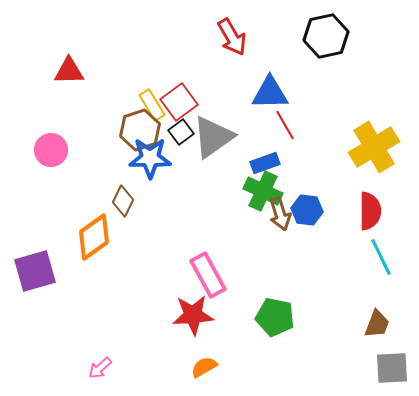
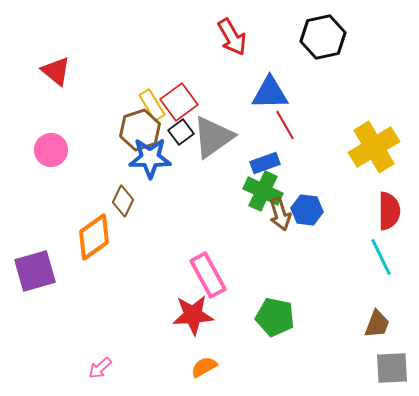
black hexagon: moved 3 px left, 1 px down
red triangle: moved 13 px left; rotated 40 degrees clockwise
red semicircle: moved 19 px right
